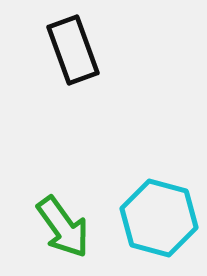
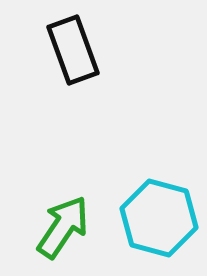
green arrow: rotated 110 degrees counterclockwise
